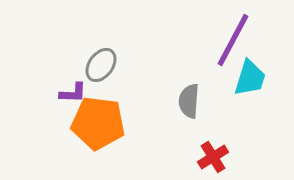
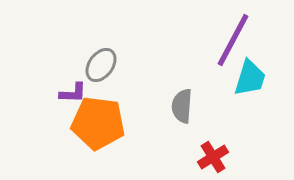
gray semicircle: moved 7 px left, 5 px down
